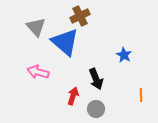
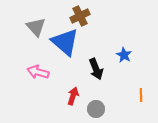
black arrow: moved 10 px up
